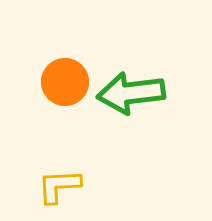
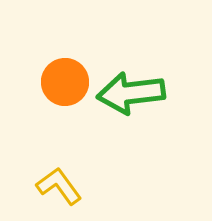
yellow L-shape: rotated 57 degrees clockwise
